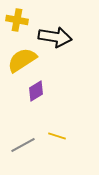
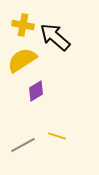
yellow cross: moved 6 px right, 5 px down
black arrow: rotated 148 degrees counterclockwise
